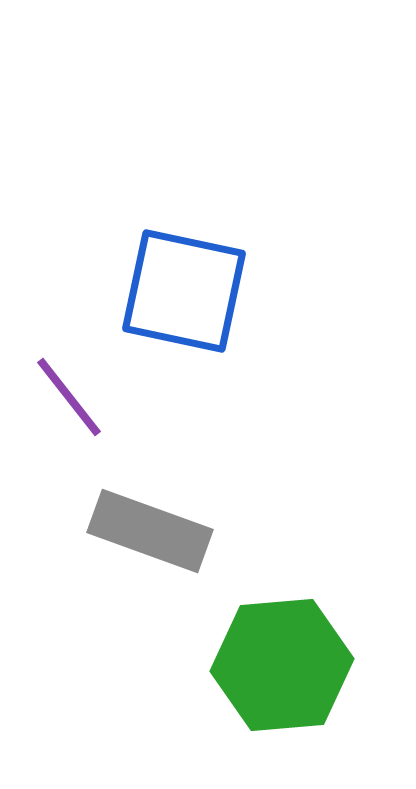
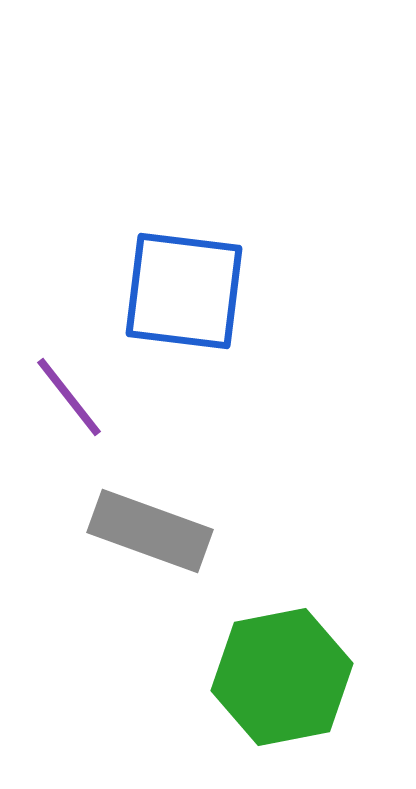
blue square: rotated 5 degrees counterclockwise
green hexagon: moved 12 px down; rotated 6 degrees counterclockwise
